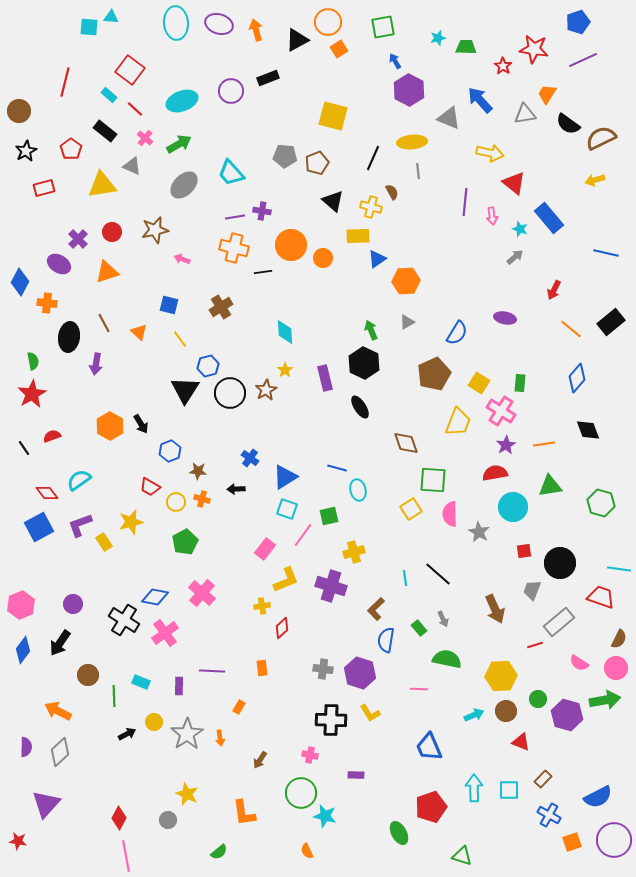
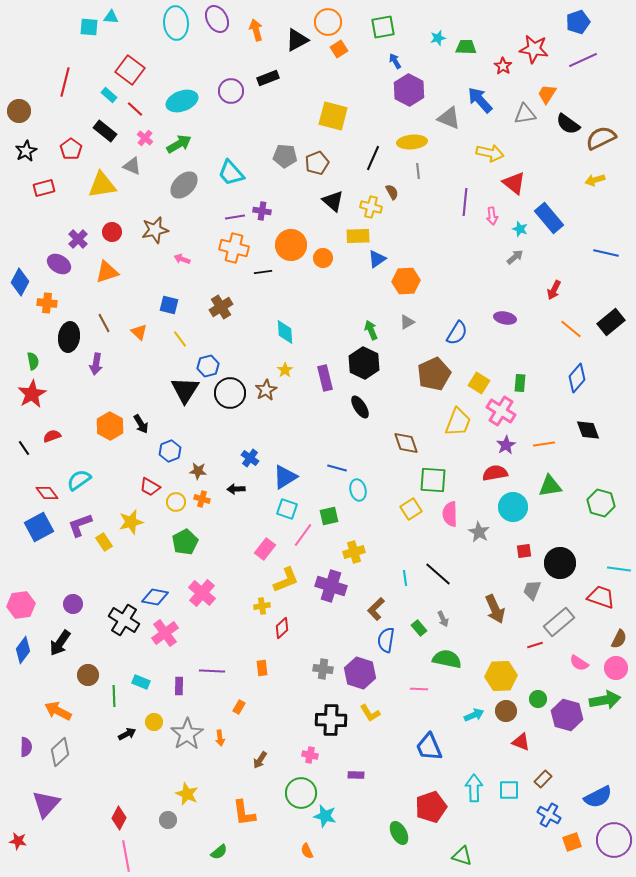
purple ellipse at (219, 24): moved 2 px left, 5 px up; rotated 44 degrees clockwise
pink hexagon at (21, 605): rotated 16 degrees clockwise
